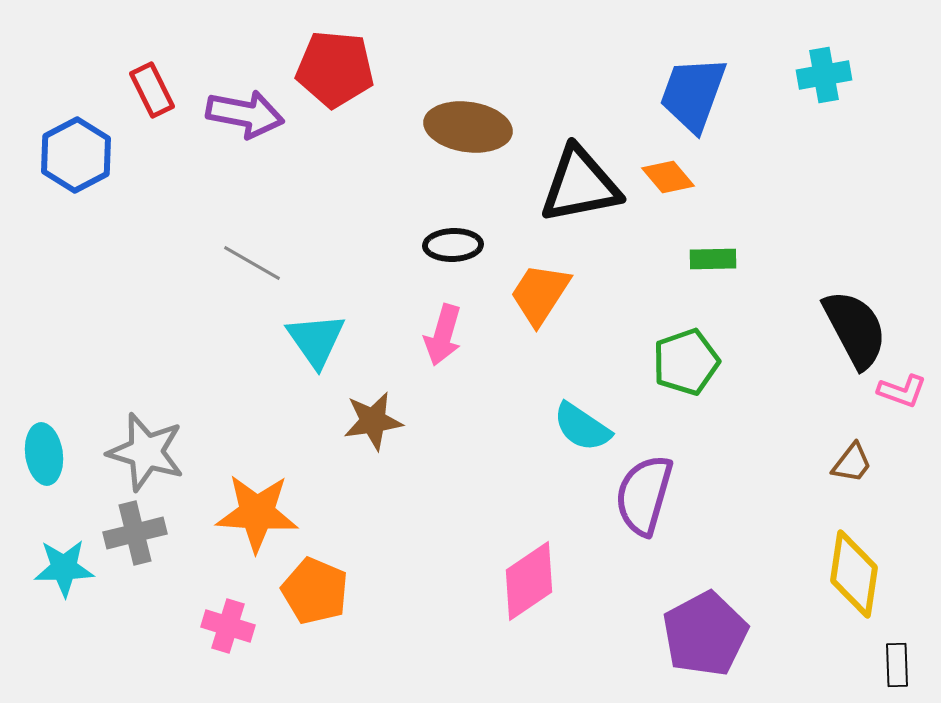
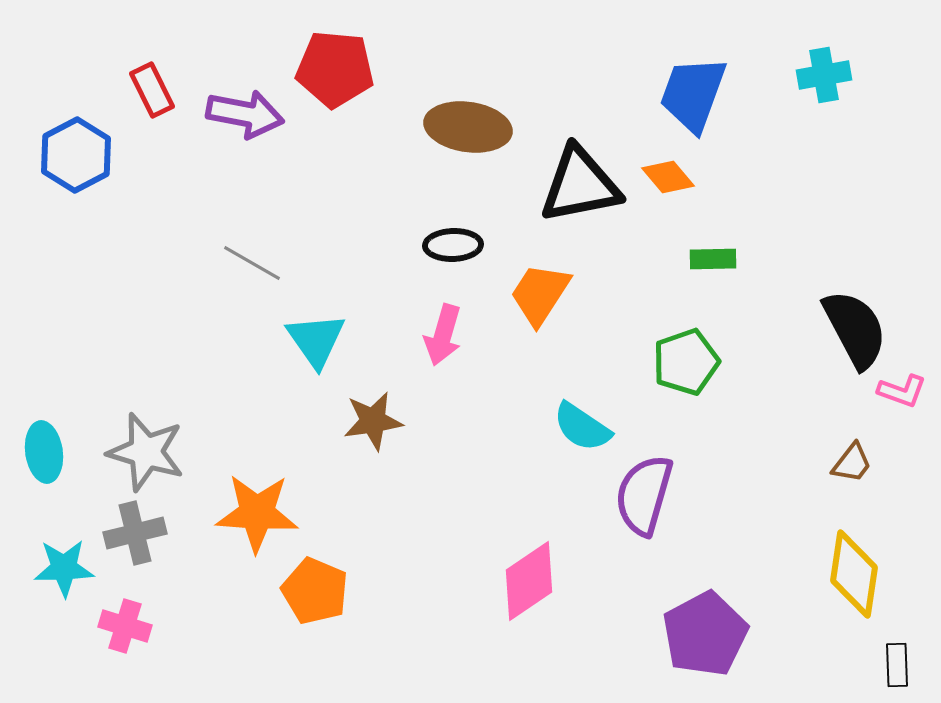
cyan ellipse: moved 2 px up
pink cross: moved 103 px left
